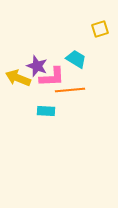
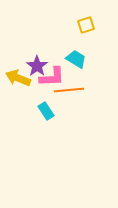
yellow square: moved 14 px left, 4 px up
purple star: rotated 15 degrees clockwise
orange line: moved 1 px left
cyan rectangle: rotated 54 degrees clockwise
